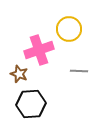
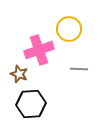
gray line: moved 2 px up
